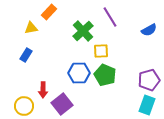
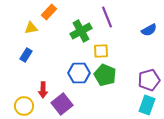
purple line: moved 3 px left; rotated 10 degrees clockwise
green cross: moved 2 px left; rotated 15 degrees clockwise
